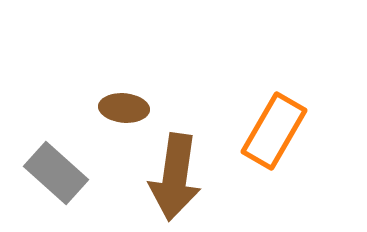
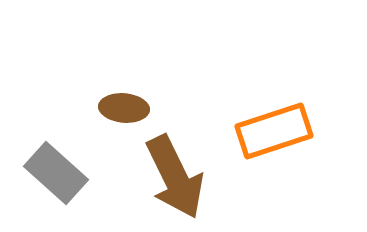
orange rectangle: rotated 42 degrees clockwise
brown arrow: rotated 34 degrees counterclockwise
